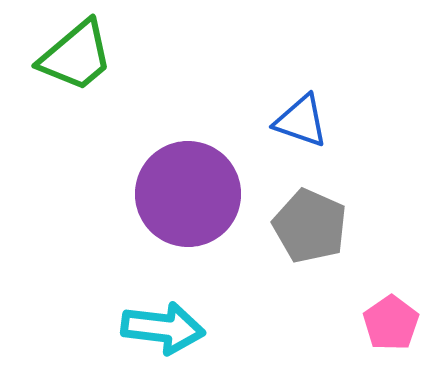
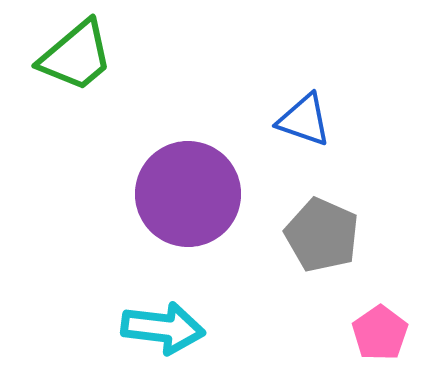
blue triangle: moved 3 px right, 1 px up
gray pentagon: moved 12 px right, 9 px down
pink pentagon: moved 11 px left, 10 px down
